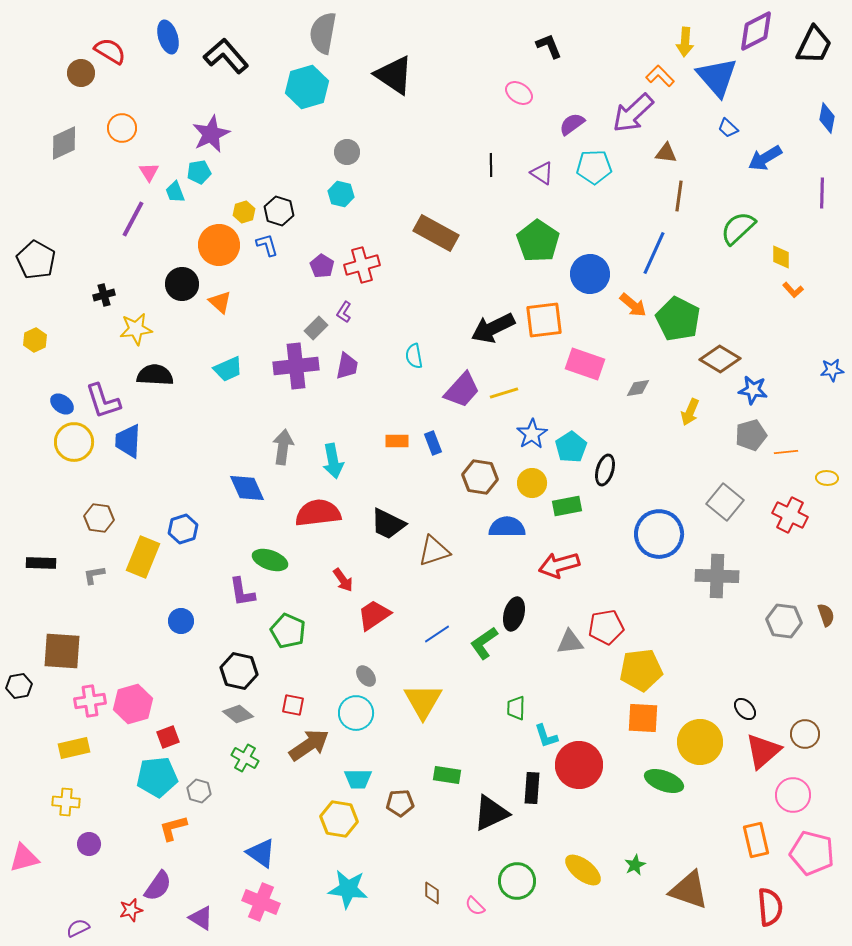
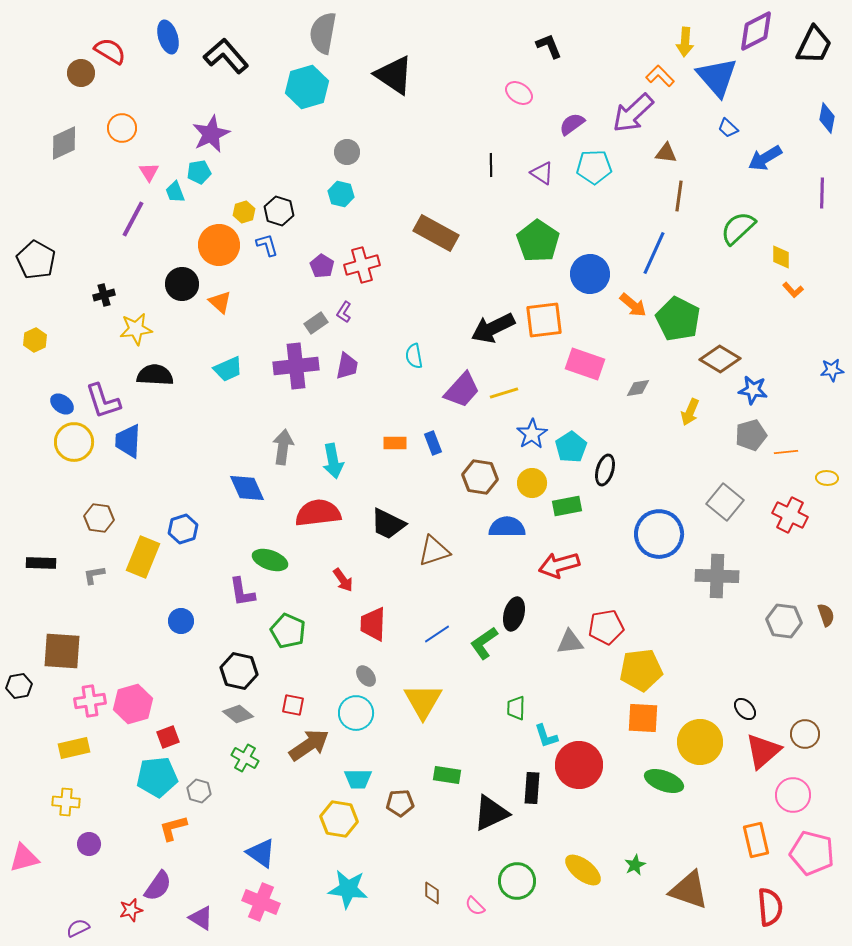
gray rectangle at (316, 328): moved 5 px up; rotated 10 degrees clockwise
orange rectangle at (397, 441): moved 2 px left, 2 px down
red trapezoid at (374, 615): moved 1 px left, 9 px down; rotated 54 degrees counterclockwise
